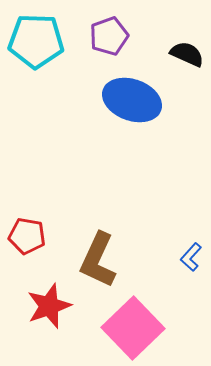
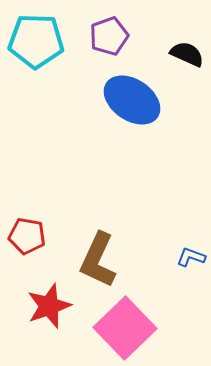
blue ellipse: rotated 14 degrees clockwise
blue L-shape: rotated 68 degrees clockwise
pink square: moved 8 px left
